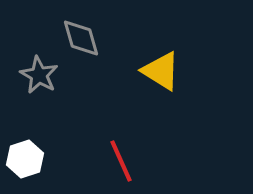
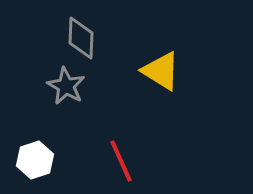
gray diamond: rotated 18 degrees clockwise
gray star: moved 27 px right, 11 px down
white hexagon: moved 10 px right, 1 px down
